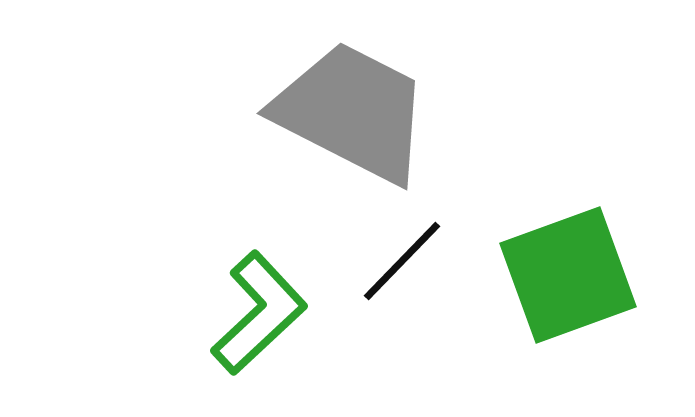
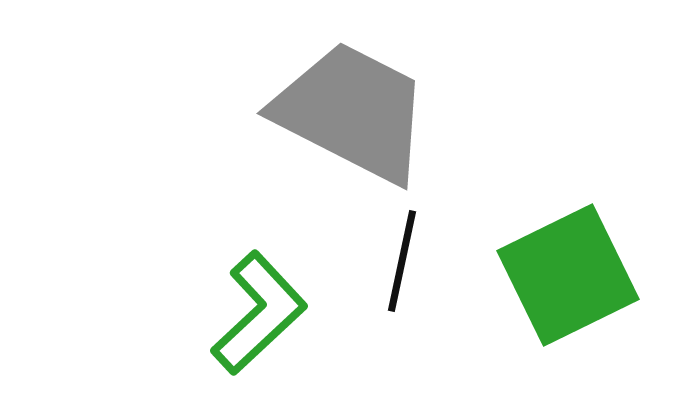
black line: rotated 32 degrees counterclockwise
green square: rotated 6 degrees counterclockwise
